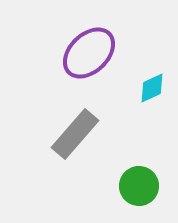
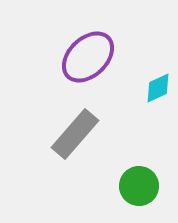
purple ellipse: moved 1 px left, 4 px down
cyan diamond: moved 6 px right
